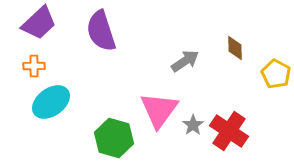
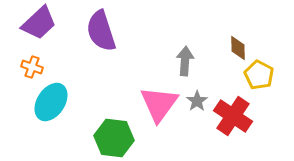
brown diamond: moved 3 px right
gray arrow: rotated 52 degrees counterclockwise
orange cross: moved 2 px left, 1 px down; rotated 20 degrees clockwise
yellow pentagon: moved 17 px left, 1 px down
cyan ellipse: rotated 21 degrees counterclockwise
pink triangle: moved 6 px up
gray star: moved 4 px right, 24 px up
red cross: moved 4 px right, 15 px up
green hexagon: rotated 9 degrees counterclockwise
